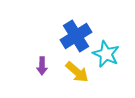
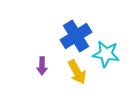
cyan star: rotated 16 degrees counterclockwise
yellow arrow: rotated 20 degrees clockwise
